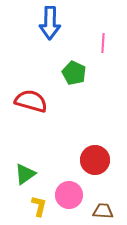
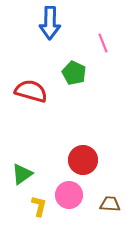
pink line: rotated 24 degrees counterclockwise
red semicircle: moved 10 px up
red circle: moved 12 px left
green triangle: moved 3 px left
brown trapezoid: moved 7 px right, 7 px up
